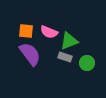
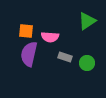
pink semicircle: moved 1 px right, 5 px down; rotated 18 degrees counterclockwise
green triangle: moved 18 px right, 20 px up; rotated 12 degrees counterclockwise
purple semicircle: moved 1 px left; rotated 130 degrees counterclockwise
